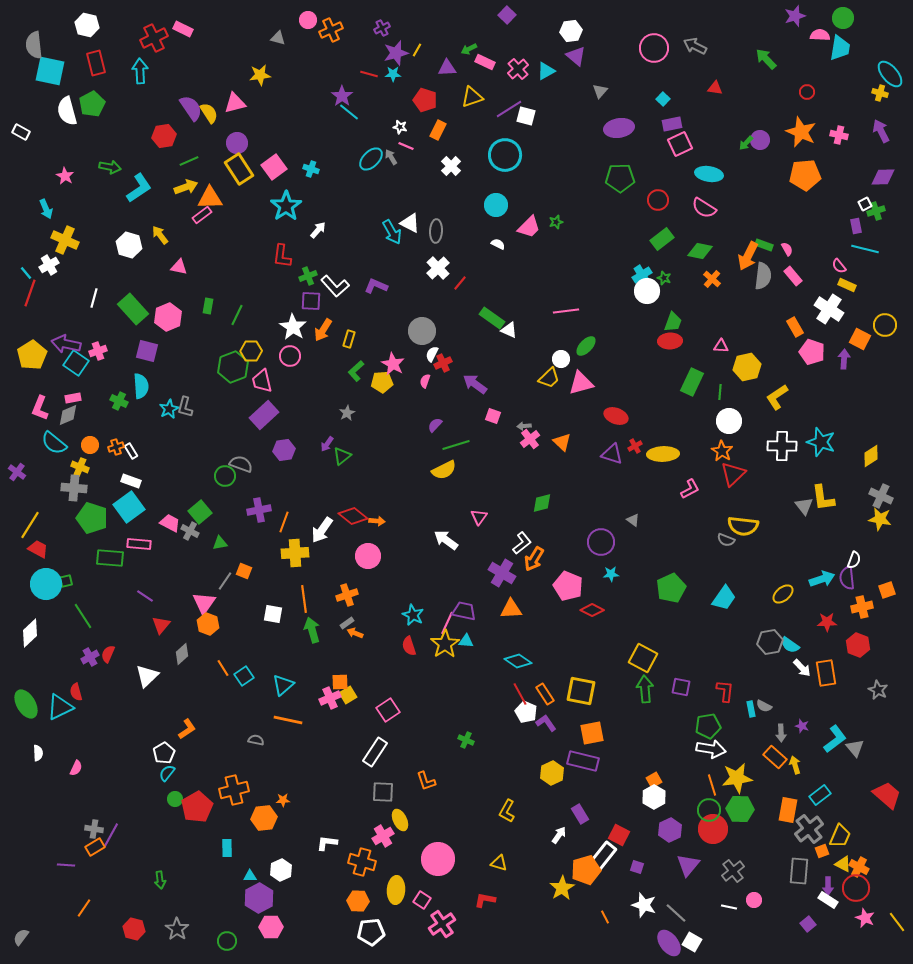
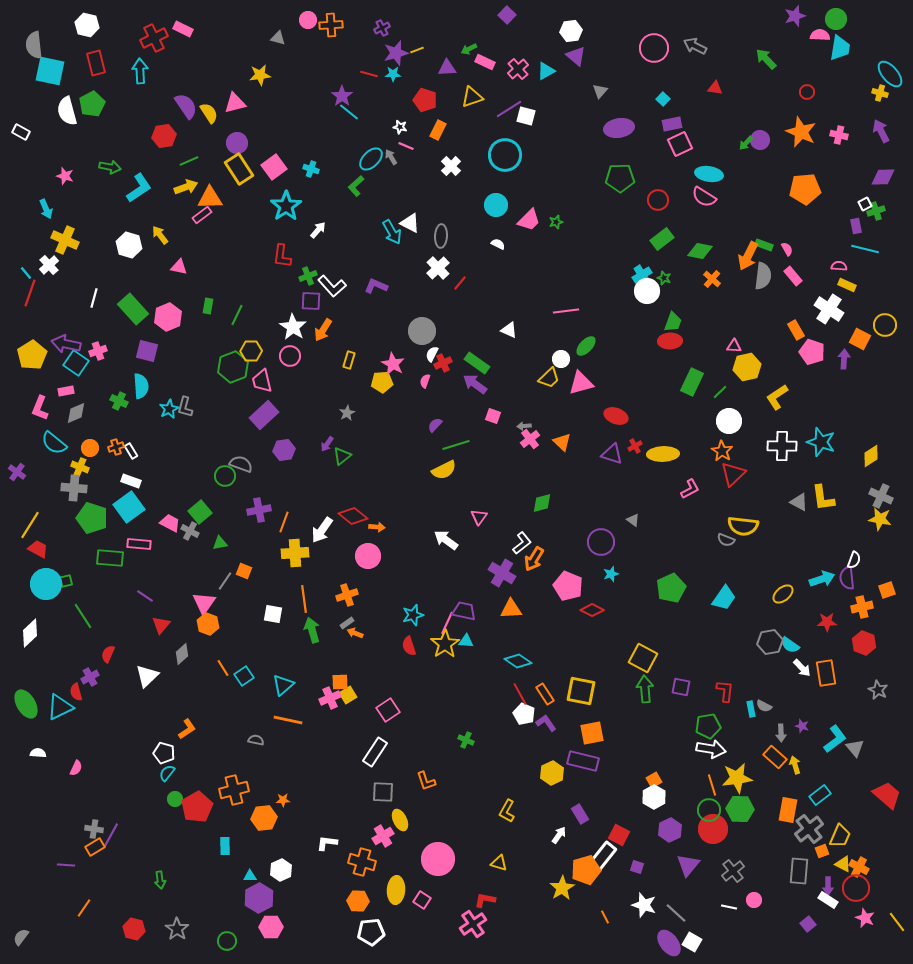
green circle at (843, 18): moved 7 px left, 1 px down
orange cross at (331, 30): moved 5 px up; rotated 20 degrees clockwise
yellow line at (417, 50): rotated 40 degrees clockwise
purple semicircle at (191, 108): moved 5 px left, 2 px up
orange pentagon at (805, 175): moved 14 px down
pink star at (65, 176): rotated 12 degrees counterclockwise
pink semicircle at (704, 208): moved 11 px up
pink trapezoid at (529, 227): moved 7 px up
gray ellipse at (436, 231): moved 5 px right, 5 px down
white cross at (49, 265): rotated 12 degrees counterclockwise
pink semicircle at (839, 266): rotated 133 degrees clockwise
white L-shape at (335, 286): moved 3 px left
green rectangle at (492, 318): moved 15 px left, 45 px down
orange rectangle at (795, 327): moved 1 px right, 3 px down
yellow rectangle at (349, 339): moved 21 px down
pink triangle at (721, 346): moved 13 px right
green L-shape at (356, 371): moved 185 px up
green line at (720, 392): rotated 42 degrees clockwise
pink rectangle at (73, 398): moved 7 px left, 7 px up
gray diamond at (68, 415): moved 8 px right, 2 px up
orange circle at (90, 445): moved 3 px down
gray triangle at (804, 506): moved 5 px left, 4 px up; rotated 24 degrees counterclockwise
orange arrow at (377, 521): moved 6 px down
cyan star at (611, 574): rotated 14 degrees counterclockwise
cyan star at (413, 615): rotated 30 degrees clockwise
red hexagon at (858, 645): moved 6 px right, 2 px up
purple cross at (90, 657): moved 20 px down
white pentagon at (526, 712): moved 2 px left, 2 px down
white semicircle at (38, 753): rotated 84 degrees counterclockwise
white pentagon at (164, 753): rotated 25 degrees counterclockwise
cyan rectangle at (227, 848): moved 2 px left, 2 px up
pink cross at (442, 924): moved 31 px right
